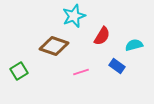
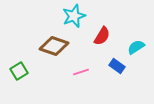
cyan semicircle: moved 2 px right, 2 px down; rotated 18 degrees counterclockwise
